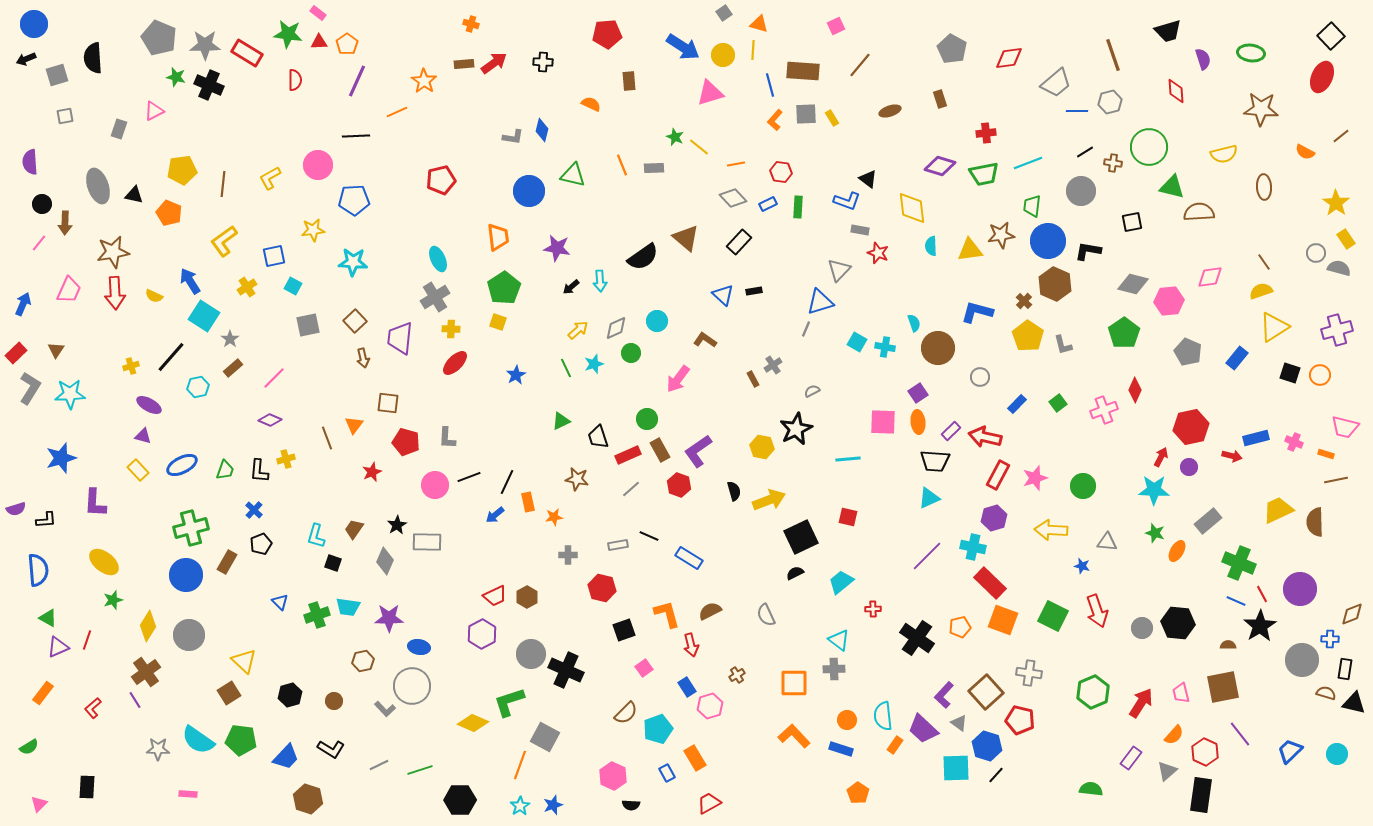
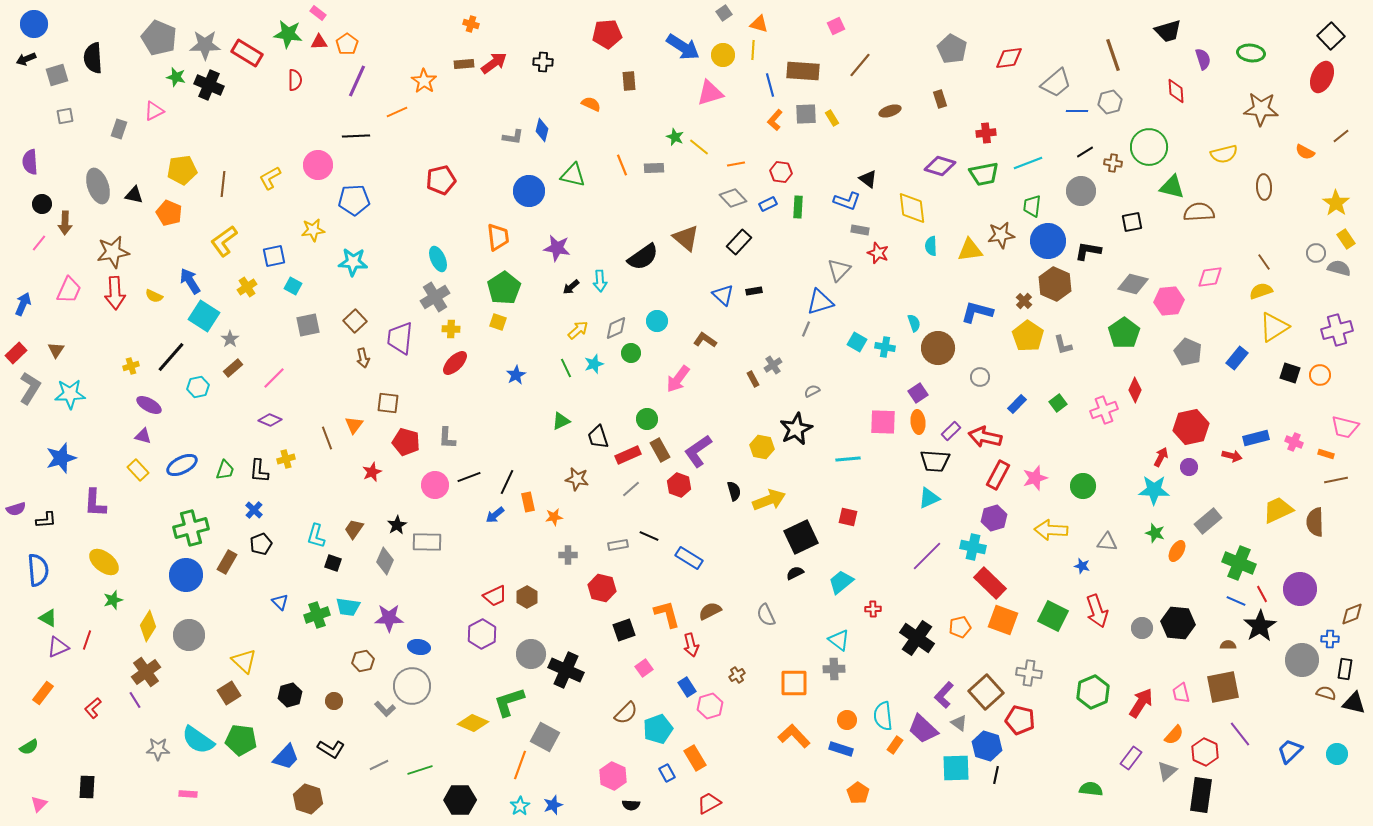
black line at (996, 775): rotated 30 degrees counterclockwise
